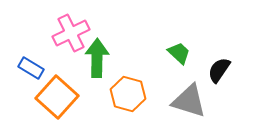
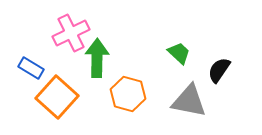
gray triangle: rotated 6 degrees counterclockwise
